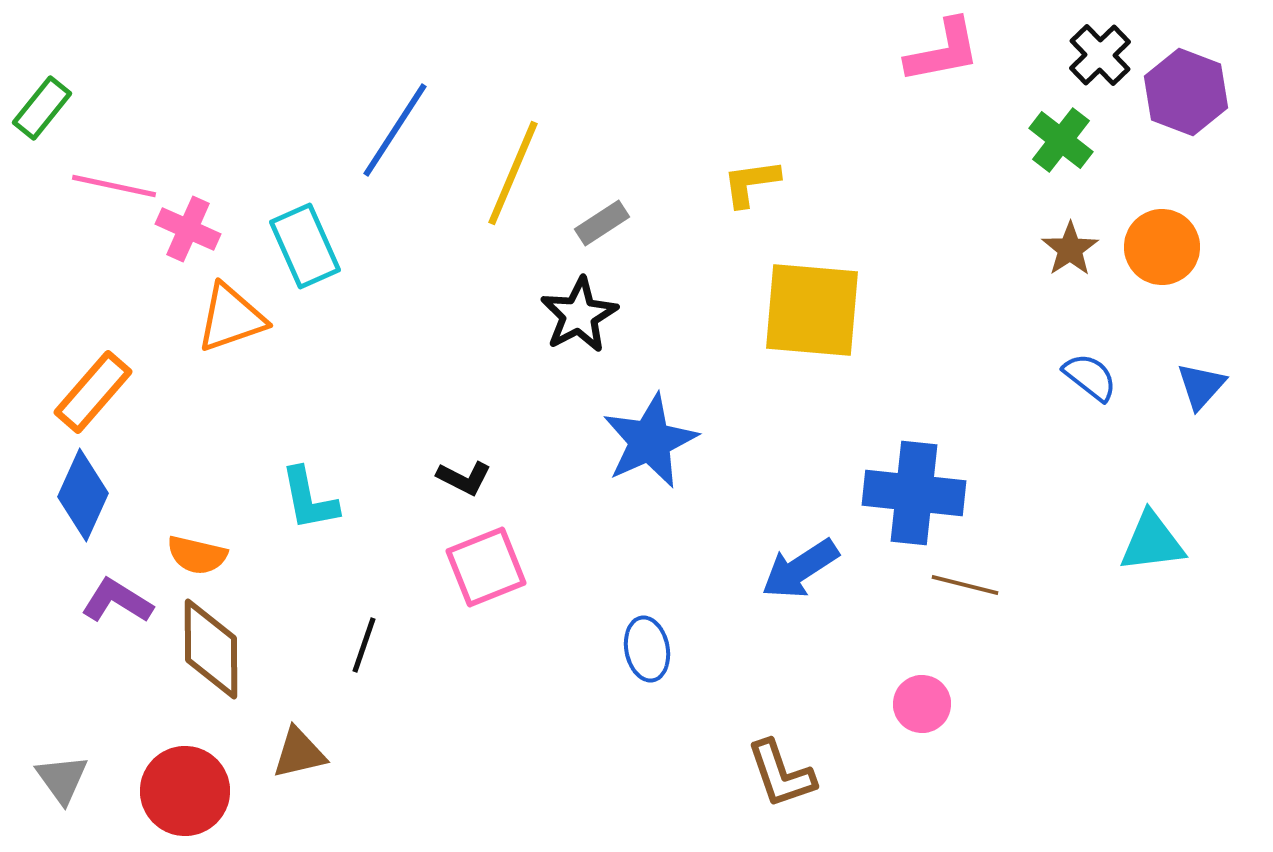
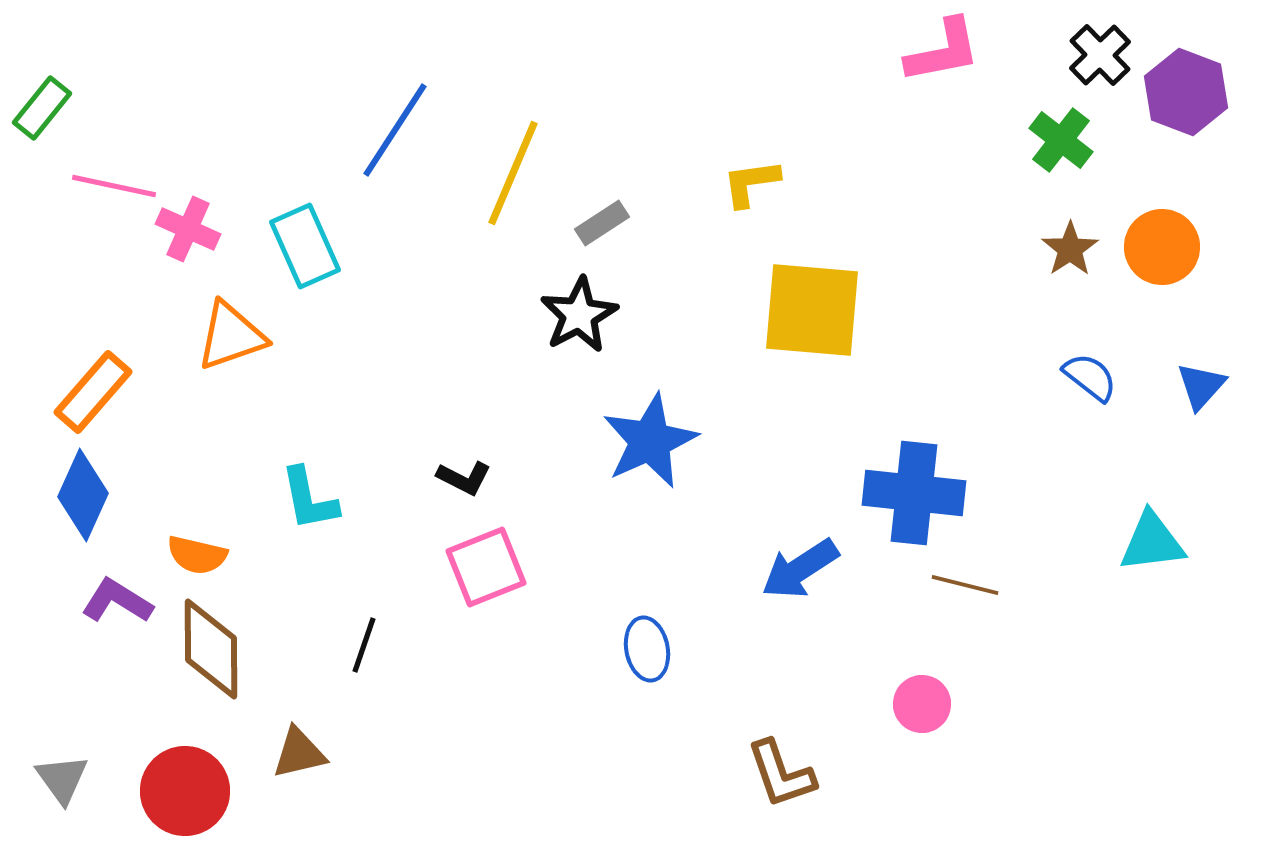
orange triangle: moved 18 px down
